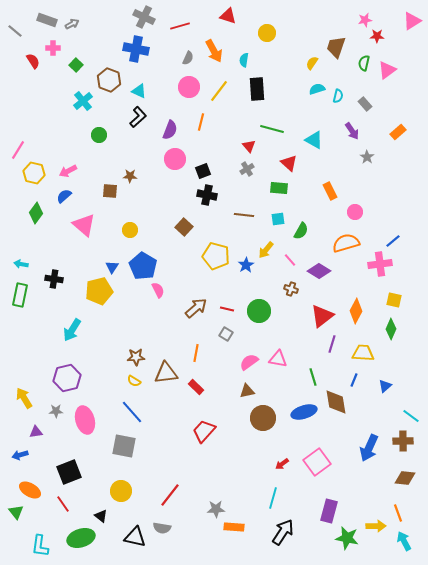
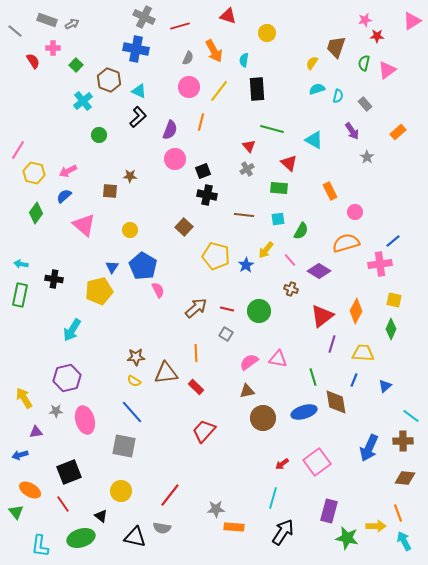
orange line at (196, 353): rotated 12 degrees counterclockwise
